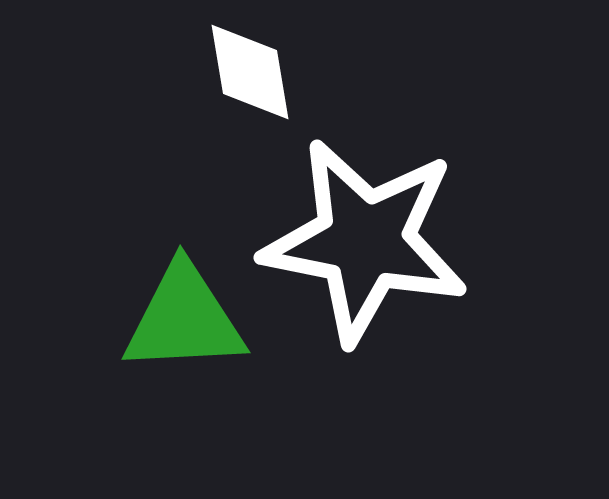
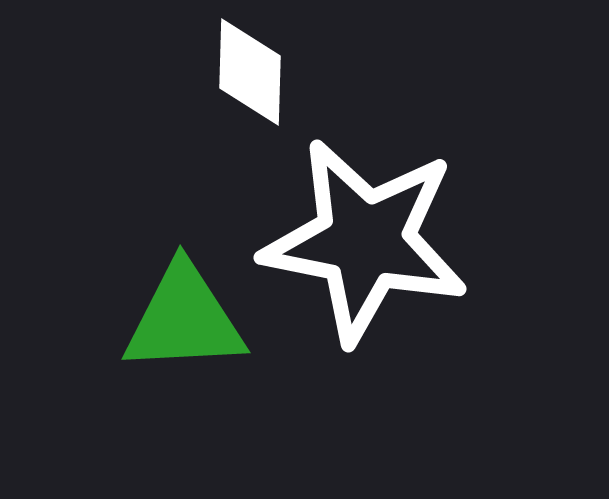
white diamond: rotated 11 degrees clockwise
